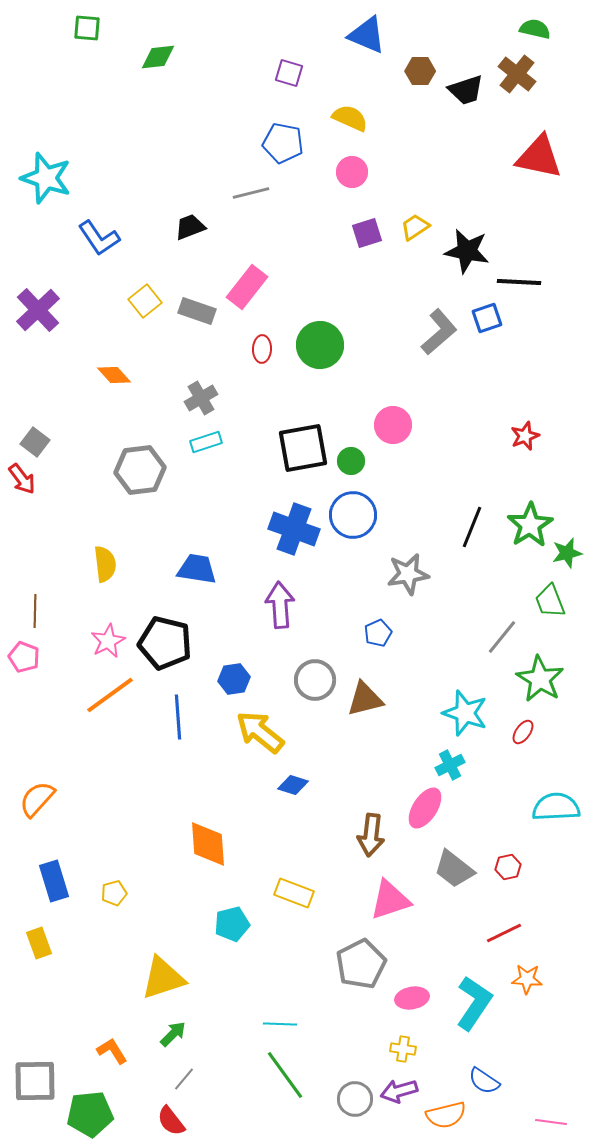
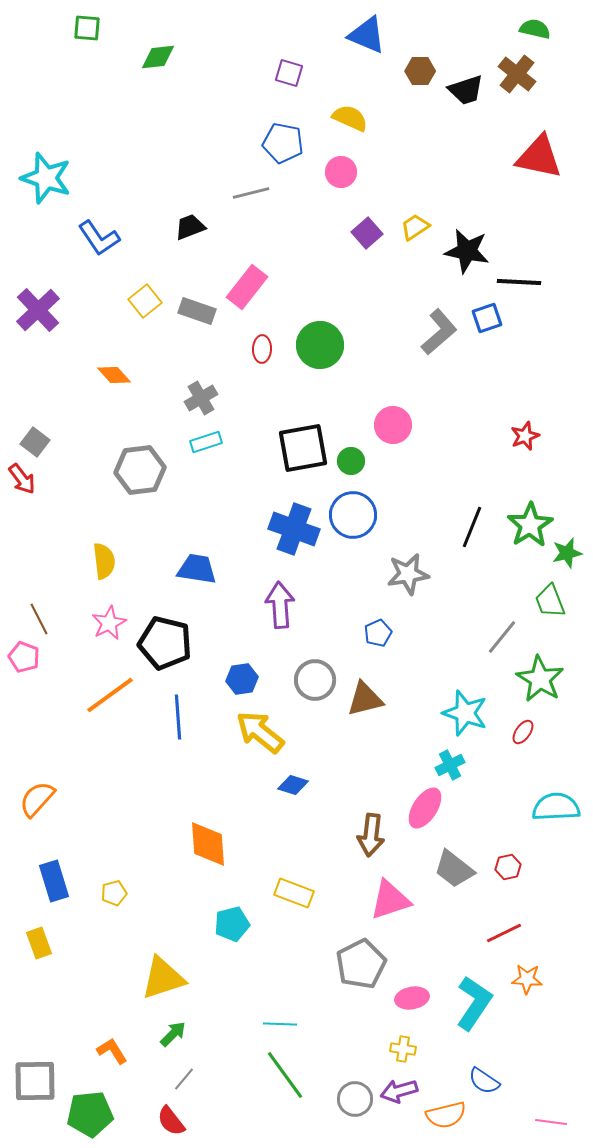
pink circle at (352, 172): moved 11 px left
purple square at (367, 233): rotated 24 degrees counterclockwise
yellow semicircle at (105, 564): moved 1 px left, 3 px up
brown line at (35, 611): moved 4 px right, 8 px down; rotated 28 degrees counterclockwise
pink star at (108, 641): moved 1 px right, 18 px up
blue hexagon at (234, 679): moved 8 px right
